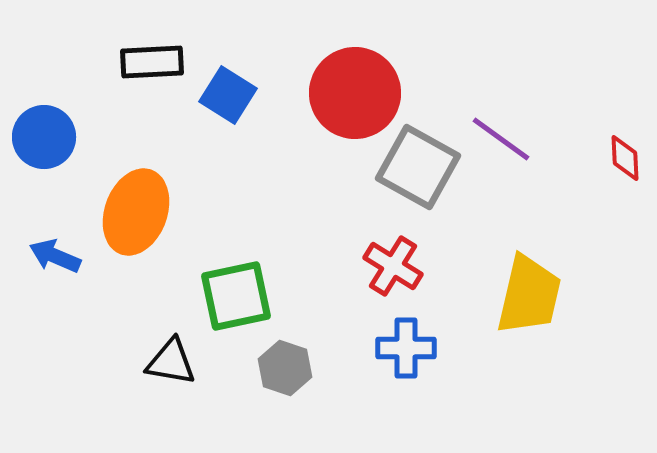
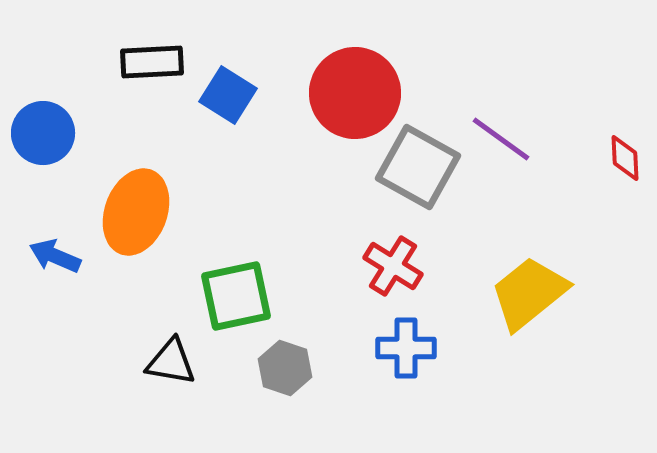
blue circle: moved 1 px left, 4 px up
yellow trapezoid: moved 2 px up; rotated 142 degrees counterclockwise
